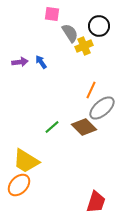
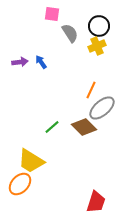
yellow cross: moved 13 px right
yellow trapezoid: moved 5 px right
orange ellipse: moved 1 px right, 1 px up
